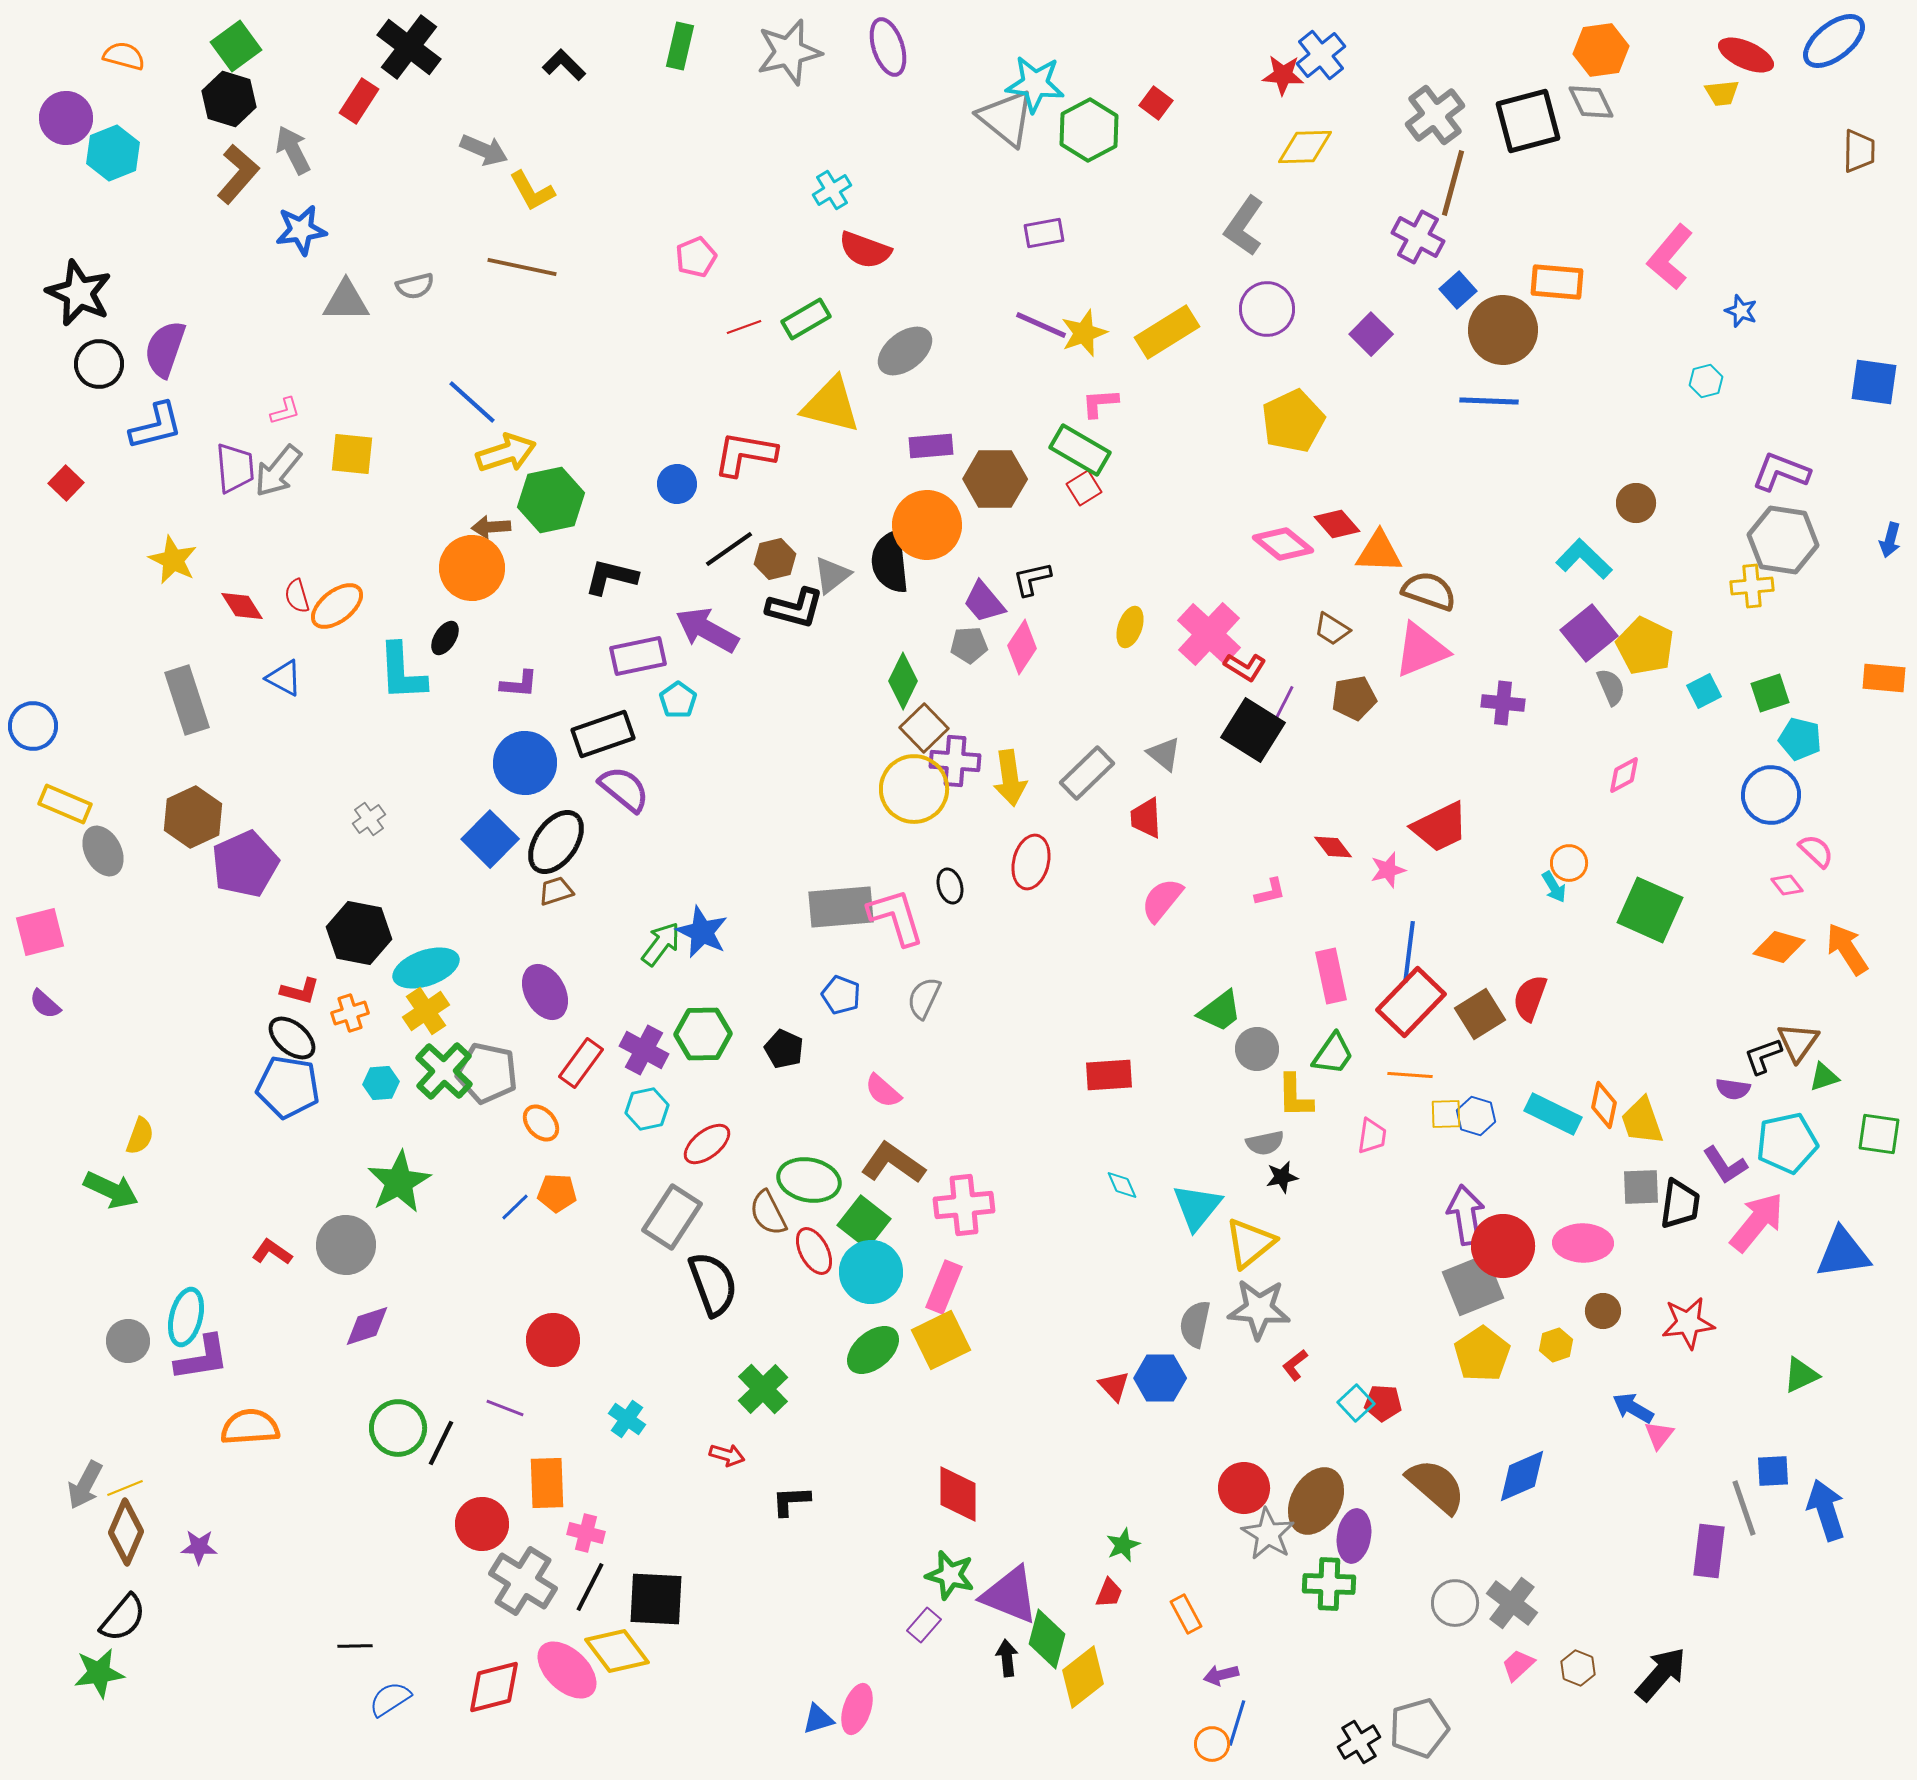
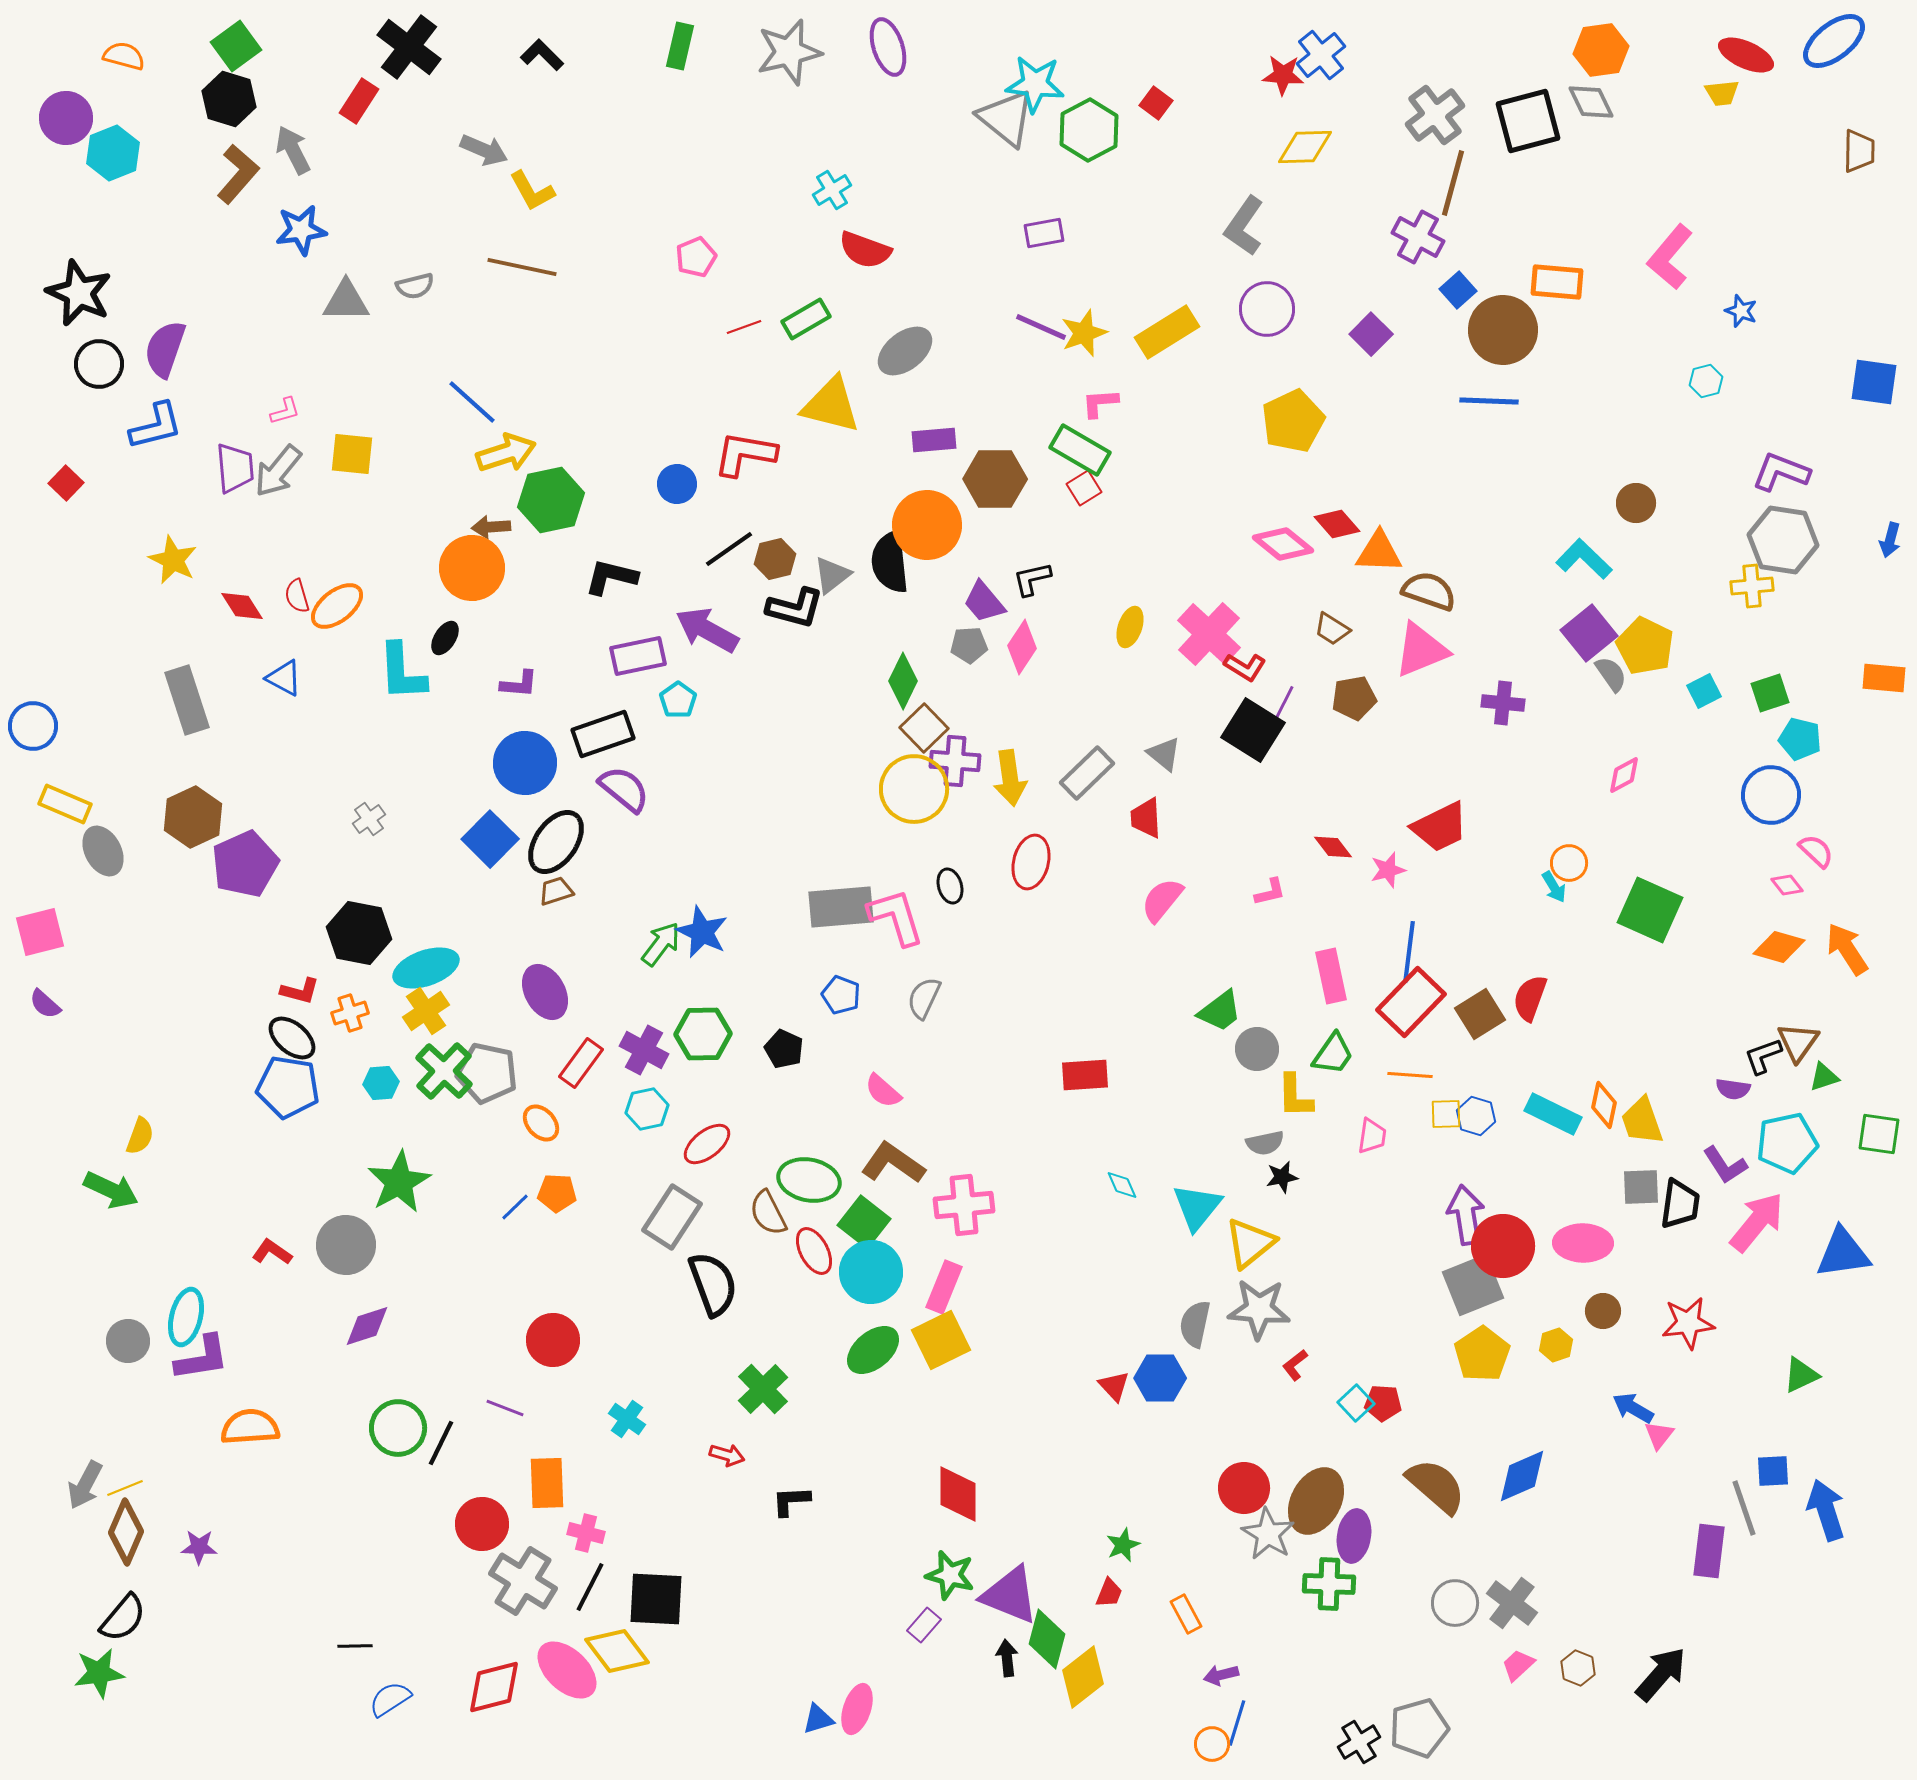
black L-shape at (564, 65): moved 22 px left, 10 px up
purple line at (1041, 325): moved 2 px down
purple rectangle at (931, 446): moved 3 px right, 6 px up
gray semicircle at (1611, 687): moved 13 px up; rotated 12 degrees counterclockwise
red rectangle at (1109, 1075): moved 24 px left
